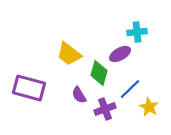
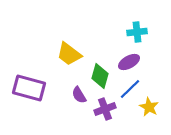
purple ellipse: moved 9 px right, 8 px down
green diamond: moved 1 px right, 3 px down
